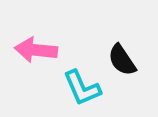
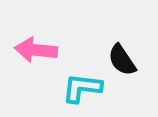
cyan L-shape: rotated 120 degrees clockwise
